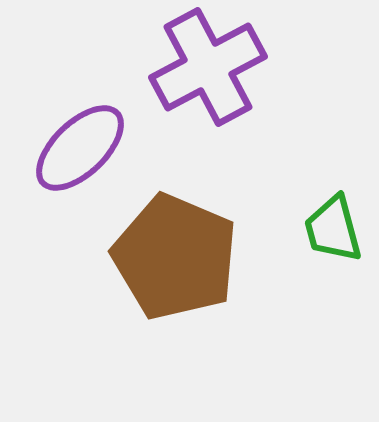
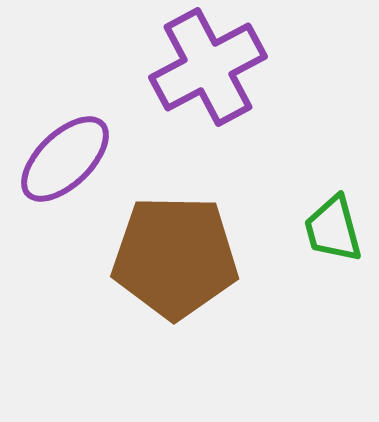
purple ellipse: moved 15 px left, 11 px down
brown pentagon: rotated 22 degrees counterclockwise
